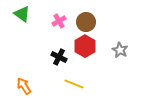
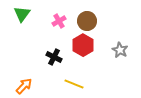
green triangle: rotated 30 degrees clockwise
brown circle: moved 1 px right, 1 px up
red hexagon: moved 2 px left, 1 px up
black cross: moved 5 px left
orange arrow: rotated 78 degrees clockwise
